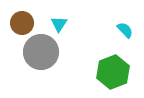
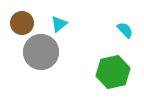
cyan triangle: rotated 18 degrees clockwise
green hexagon: rotated 8 degrees clockwise
